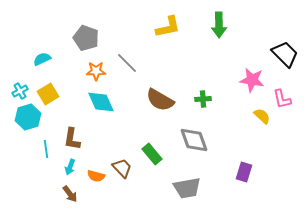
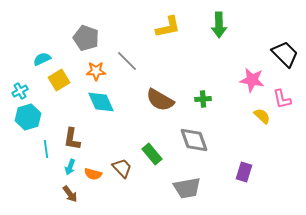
gray line: moved 2 px up
yellow square: moved 11 px right, 14 px up
orange semicircle: moved 3 px left, 2 px up
